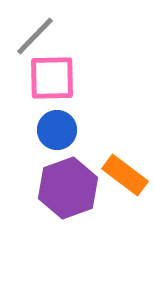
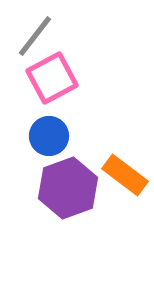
gray line: rotated 6 degrees counterclockwise
pink square: rotated 27 degrees counterclockwise
blue circle: moved 8 px left, 6 px down
